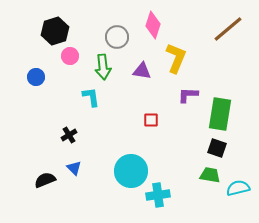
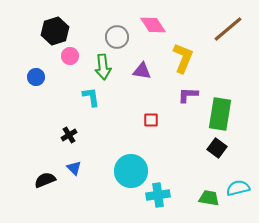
pink diamond: rotated 52 degrees counterclockwise
yellow L-shape: moved 7 px right
black square: rotated 18 degrees clockwise
green trapezoid: moved 1 px left, 23 px down
